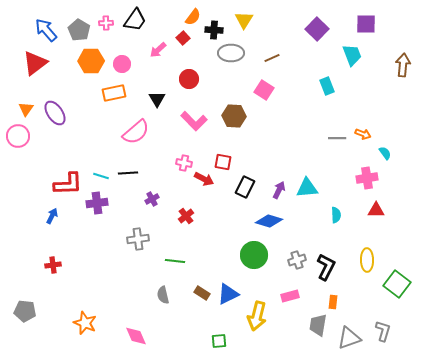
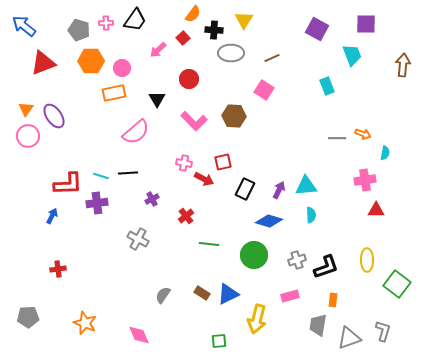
orange semicircle at (193, 17): moved 3 px up
purple square at (317, 29): rotated 15 degrees counterclockwise
blue arrow at (46, 30): moved 22 px left, 4 px up; rotated 10 degrees counterclockwise
gray pentagon at (79, 30): rotated 15 degrees counterclockwise
red triangle at (35, 63): moved 8 px right; rotated 16 degrees clockwise
pink circle at (122, 64): moved 4 px down
purple ellipse at (55, 113): moved 1 px left, 3 px down
pink circle at (18, 136): moved 10 px right
cyan semicircle at (385, 153): rotated 48 degrees clockwise
red square at (223, 162): rotated 24 degrees counterclockwise
pink cross at (367, 178): moved 2 px left, 2 px down
black rectangle at (245, 187): moved 2 px down
cyan triangle at (307, 188): moved 1 px left, 2 px up
cyan semicircle at (336, 215): moved 25 px left
gray cross at (138, 239): rotated 35 degrees clockwise
green line at (175, 261): moved 34 px right, 17 px up
red cross at (53, 265): moved 5 px right, 4 px down
black L-shape at (326, 267): rotated 44 degrees clockwise
gray semicircle at (163, 295): rotated 48 degrees clockwise
orange rectangle at (333, 302): moved 2 px up
gray pentagon at (25, 311): moved 3 px right, 6 px down; rotated 10 degrees counterclockwise
yellow arrow at (257, 316): moved 3 px down
pink diamond at (136, 336): moved 3 px right, 1 px up
